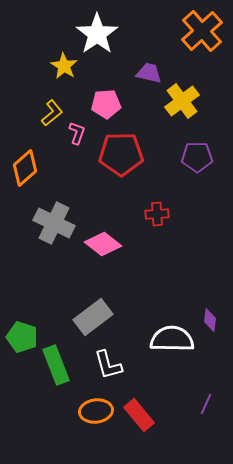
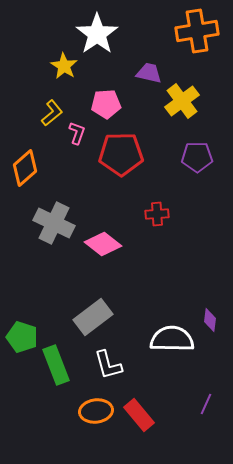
orange cross: moved 5 px left; rotated 33 degrees clockwise
